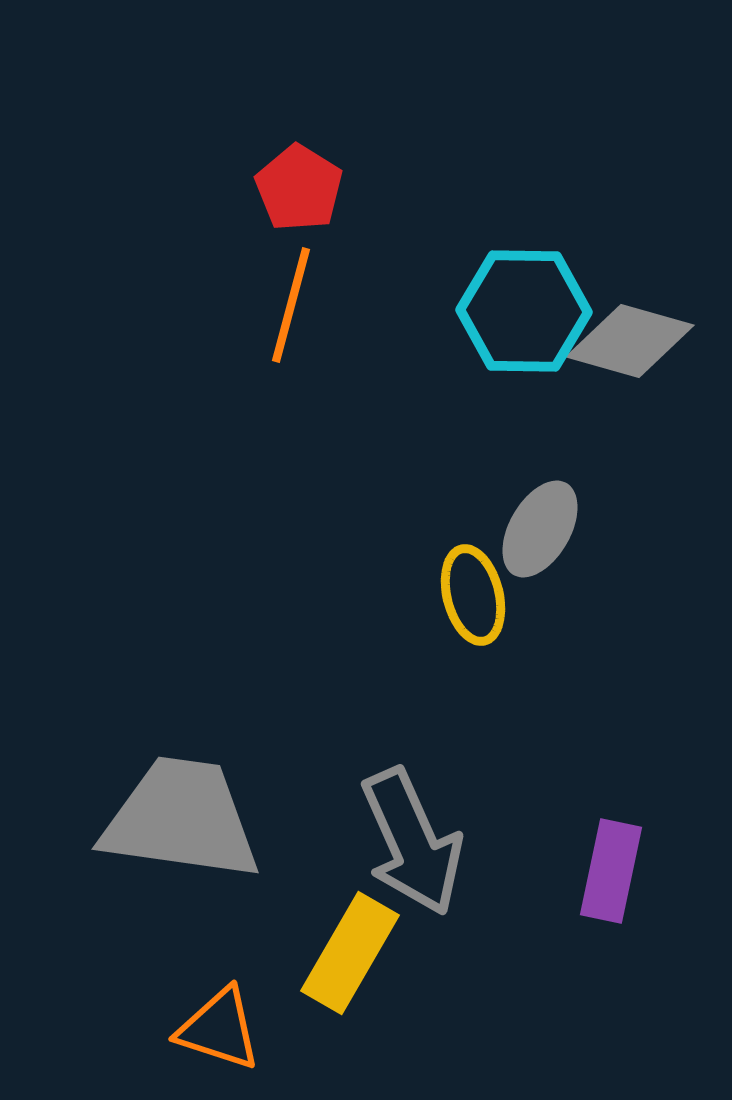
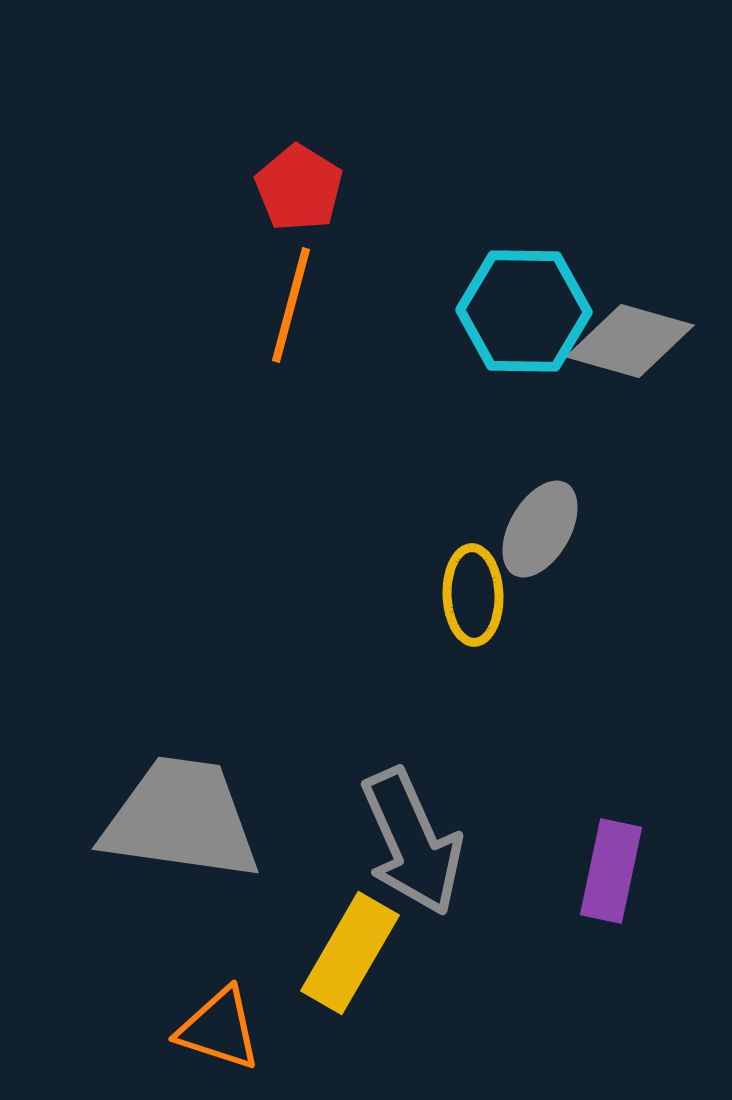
yellow ellipse: rotated 12 degrees clockwise
